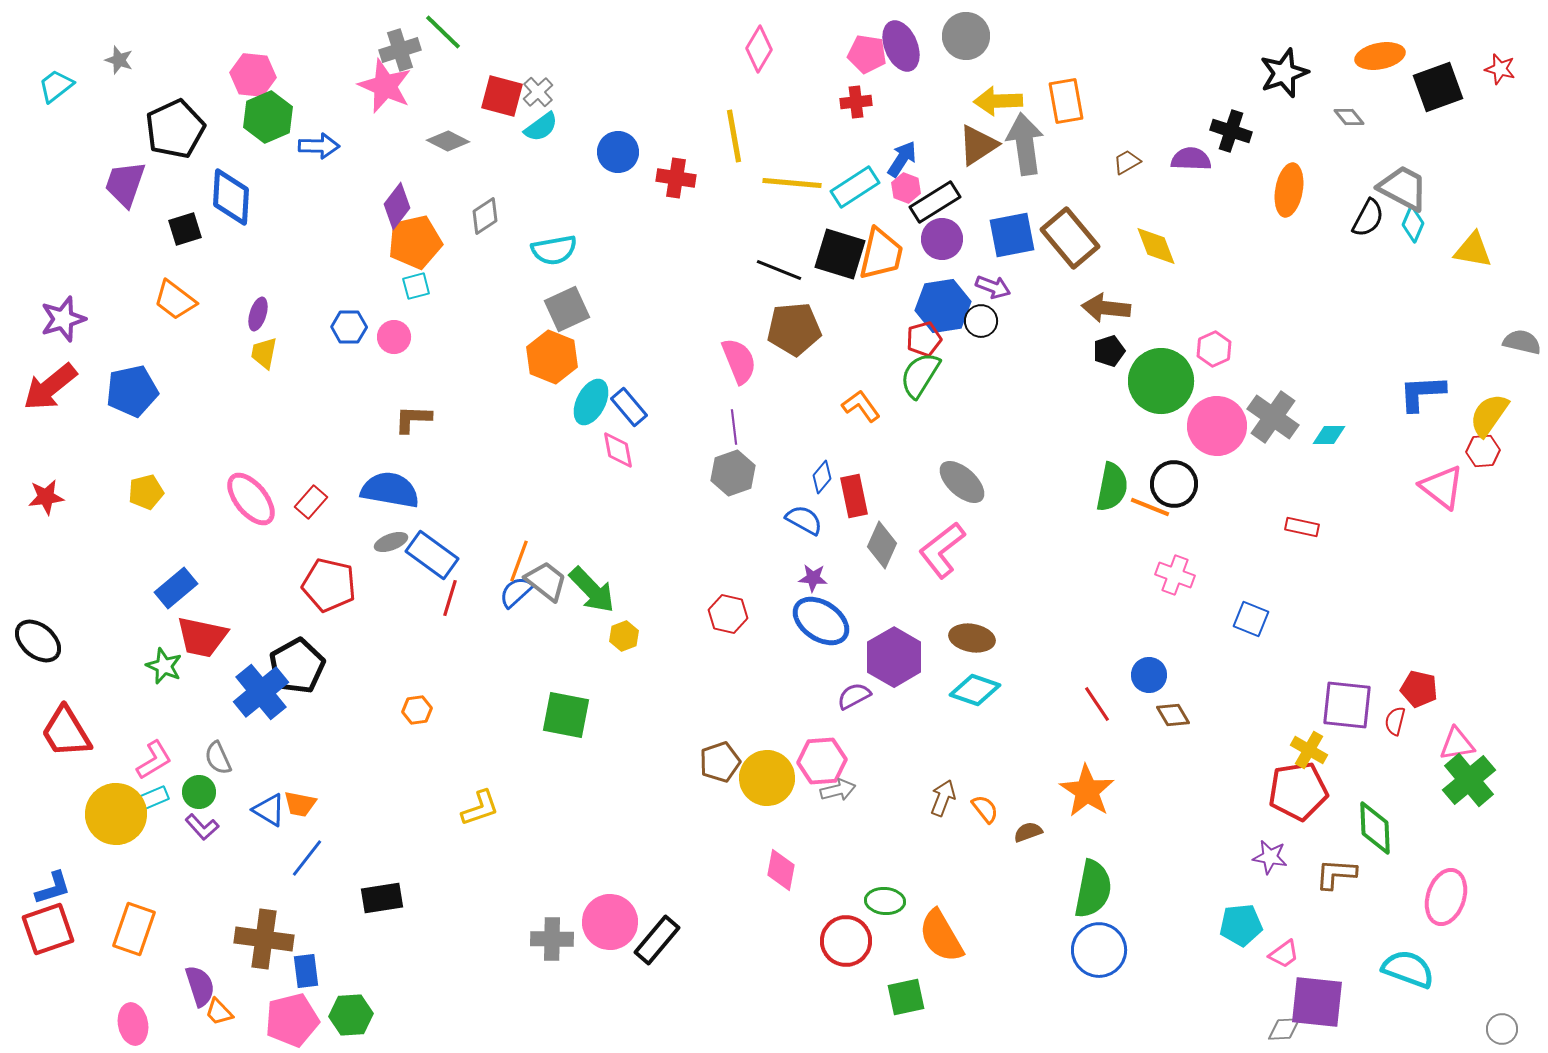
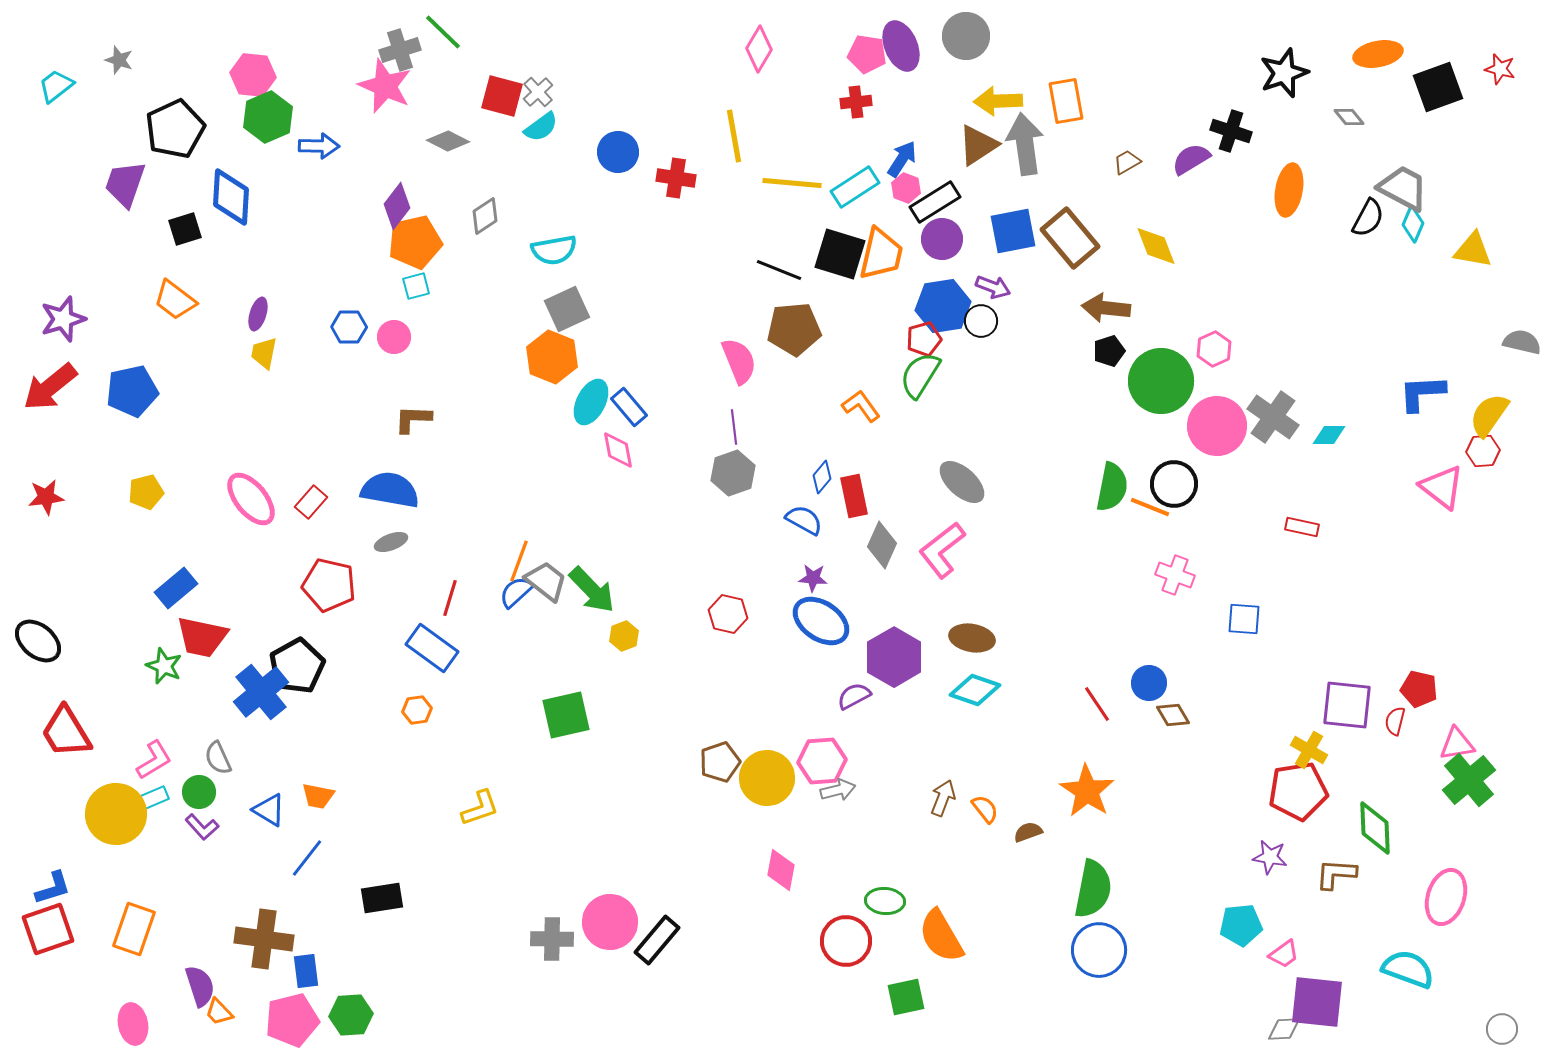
orange ellipse at (1380, 56): moved 2 px left, 2 px up
purple semicircle at (1191, 159): rotated 33 degrees counterclockwise
blue square at (1012, 235): moved 1 px right, 4 px up
blue rectangle at (432, 555): moved 93 px down
blue square at (1251, 619): moved 7 px left; rotated 18 degrees counterclockwise
blue circle at (1149, 675): moved 8 px down
green square at (566, 715): rotated 24 degrees counterclockwise
orange trapezoid at (300, 804): moved 18 px right, 8 px up
